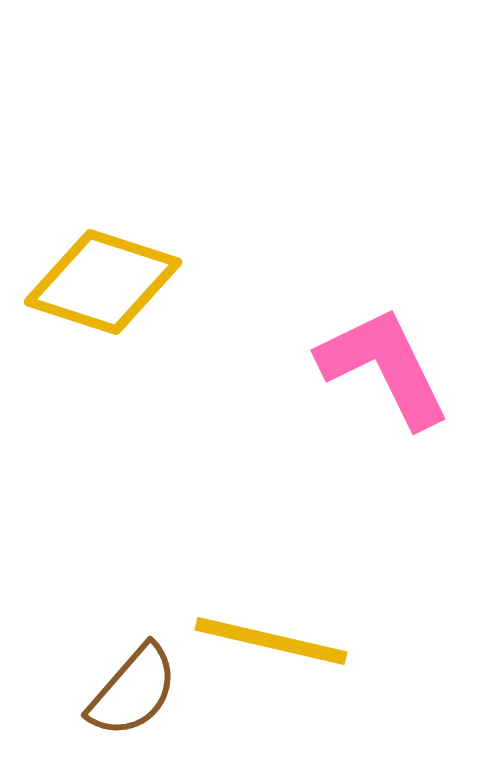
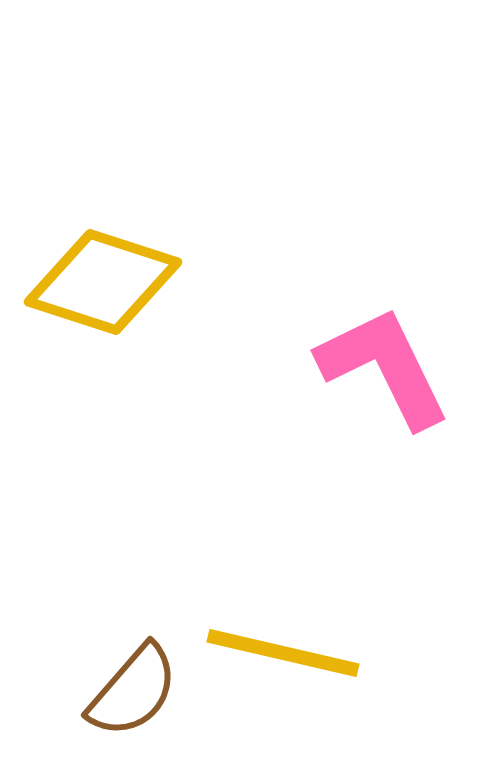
yellow line: moved 12 px right, 12 px down
